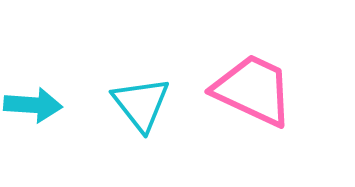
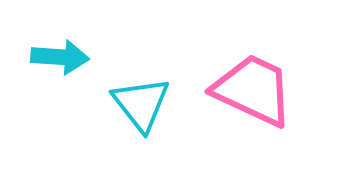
cyan arrow: moved 27 px right, 48 px up
